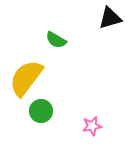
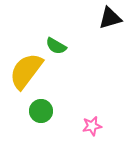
green semicircle: moved 6 px down
yellow semicircle: moved 7 px up
